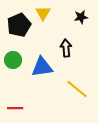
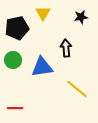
black pentagon: moved 2 px left, 3 px down; rotated 10 degrees clockwise
